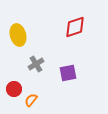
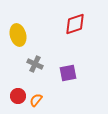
red diamond: moved 3 px up
gray cross: moved 1 px left; rotated 35 degrees counterclockwise
red circle: moved 4 px right, 7 px down
orange semicircle: moved 5 px right
